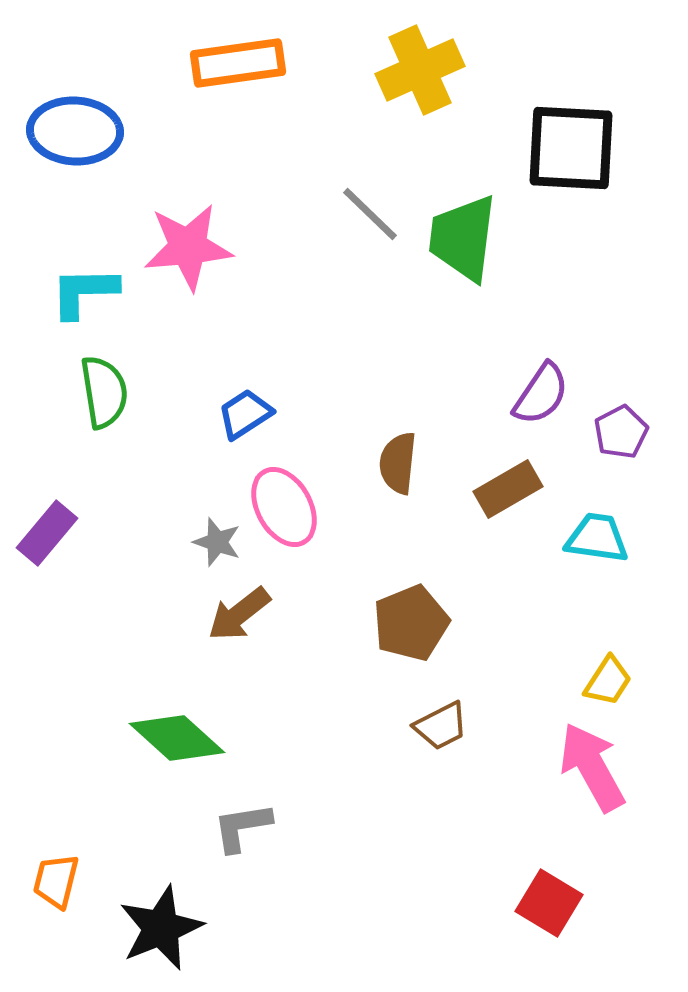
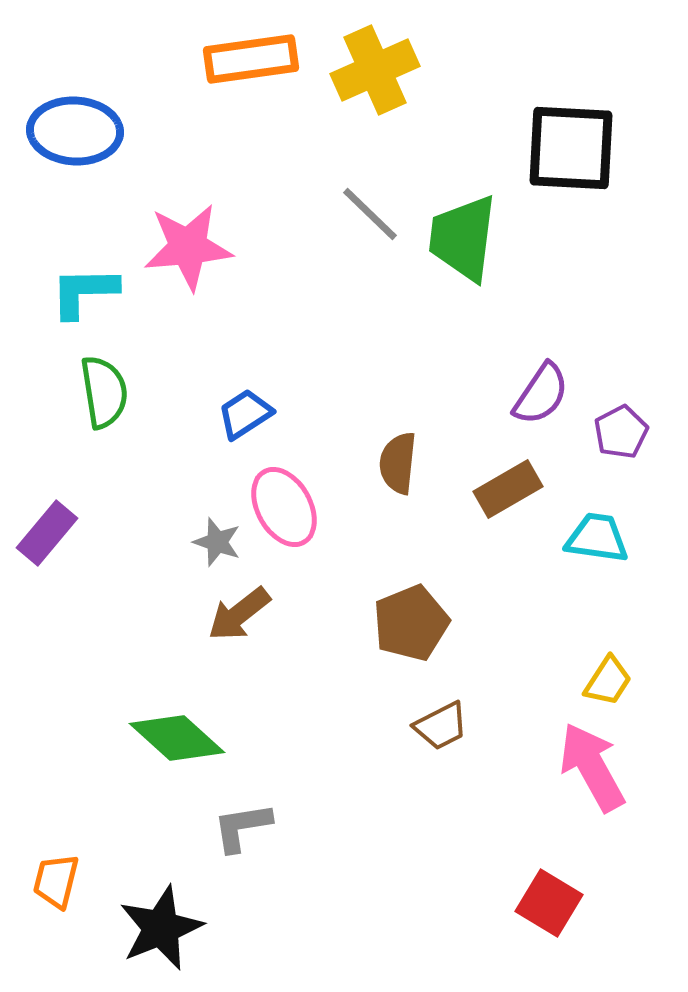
orange rectangle: moved 13 px right, 4 px up
yellow cross: moved 45 px left
